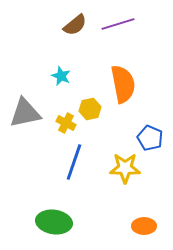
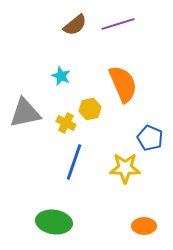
orange semicircle: rotated 12 degrees counterclockwise
